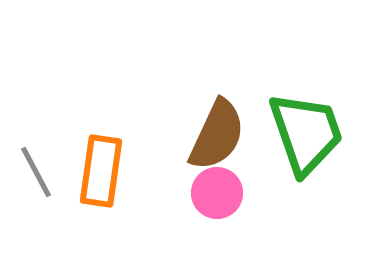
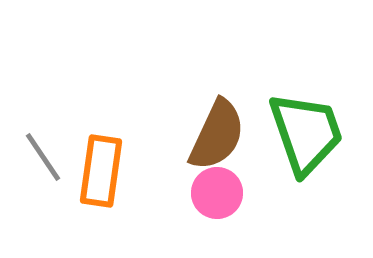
gray line: moved 7 px right, 15 px up; rotated 6 degrees counterclockwise
